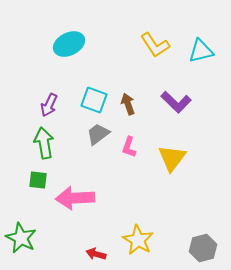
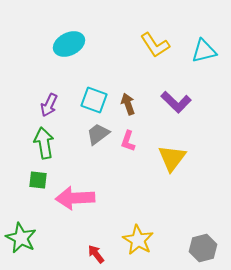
cyan triangle: moved 3 px right
pink L-shape: moved 1 px left, 6 px up
red arrow: rotated 36 degrees clockwise
